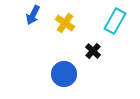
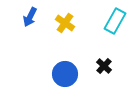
blue arrow: moved 3 px left, 2 px down
black cross: moved 11 px right, 15 px down
blue circle: moved 1 px right
